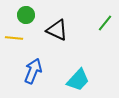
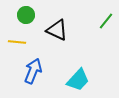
green line: moved 1 px right, 2 px up
yellow line: moved 3 px right, 4 px down
